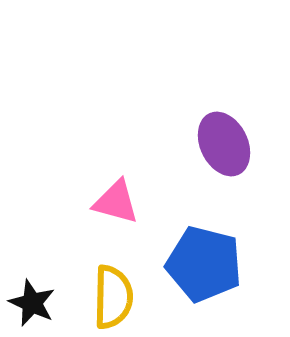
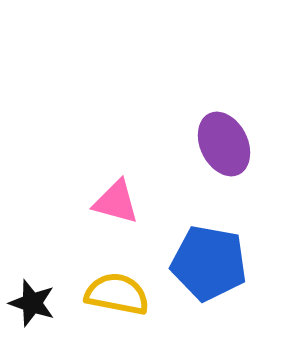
blue pentagon: moved 5 px right, 1 px up; rotated 4 degrees counterclockwise
yellow semicircle: moved 4 px right, 3 px up; rotated 80 degrees counterclockwise
black star: rotated 6 degrees counterclockwise
